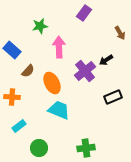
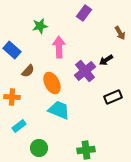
green cross: moved 2 px down
